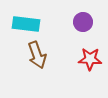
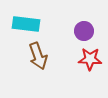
purple circle: moved 1 px right, 9 px down
brown arrow: moved 1 px right, 1 px down
